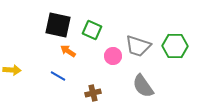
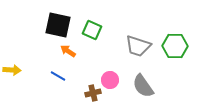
pink circle: moved 3 px left, 24 px down
